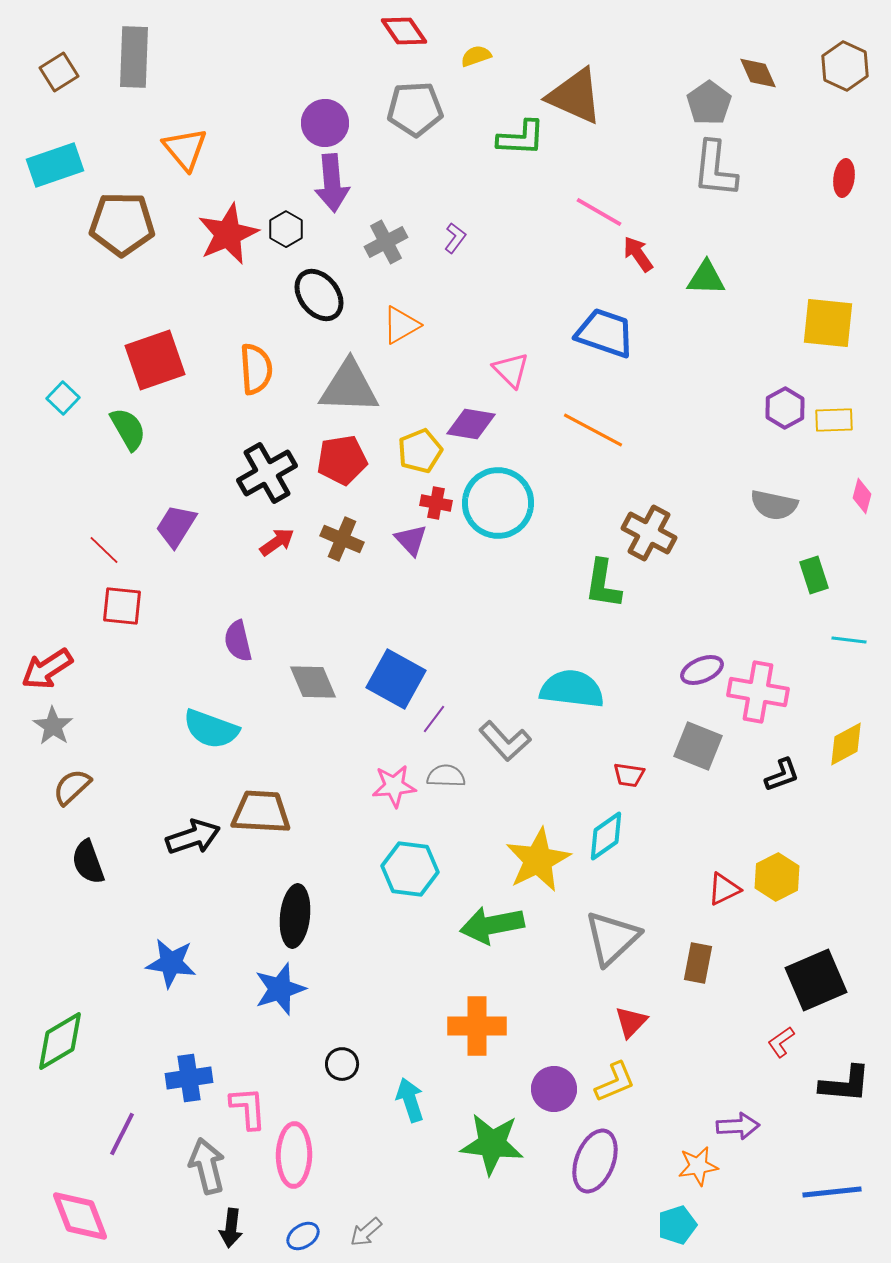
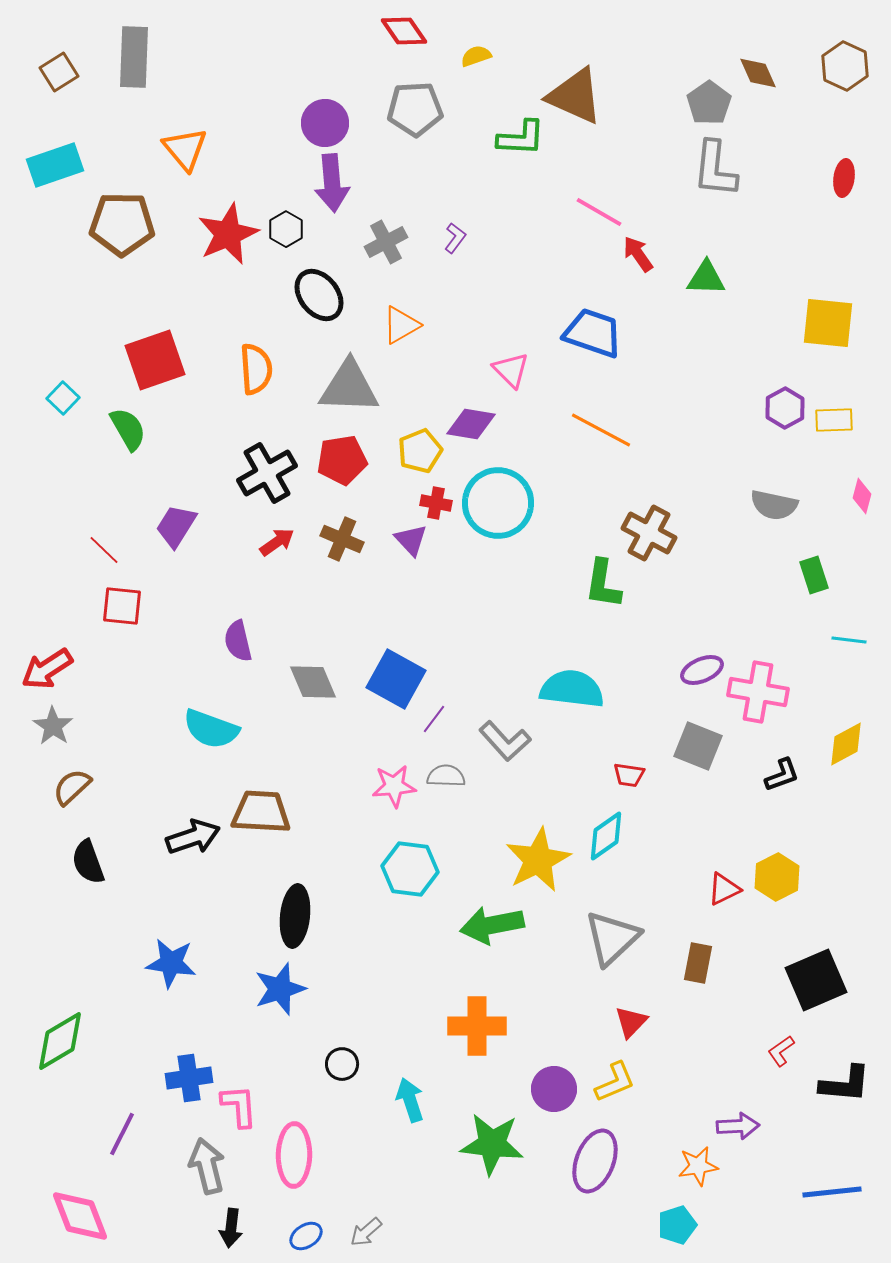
blue trapezoid at (605, 333): moved 12 px left
orange line at (593, 430): moved 8 px right
red L-shape at (781, 1042): moved 9 px down
pink L-shape at (248, 1108): moved 9 px left, 2 px up
blue ellipse at (303, 1236): moved 3 px right
